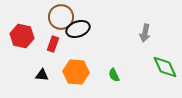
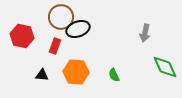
red rectangle: moved 2 px right, 2 px down
